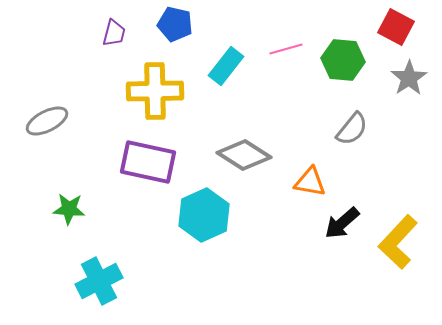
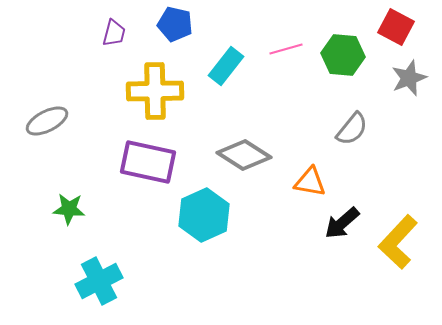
green hexagon: moved 5 px up
gray star: rotated 12 degrees clockwise
